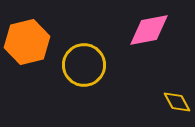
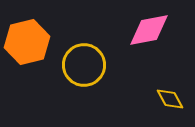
yellow diamond: moved 7 px left, 3 px up
